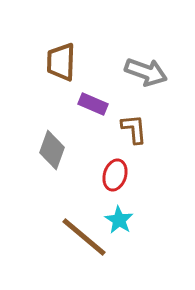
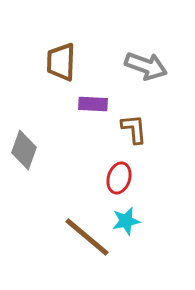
gray arrow: moved 6 px up
purple rectangle: rotated 20 degrees counterclockwise
gray diamond: moved 28 px left
red ellipse: moved 4 px right, 3 px down
cyan star: moved 7 px right, 1 px down; rotated 28 degrees clockwise
brown line: moved 3 px right
